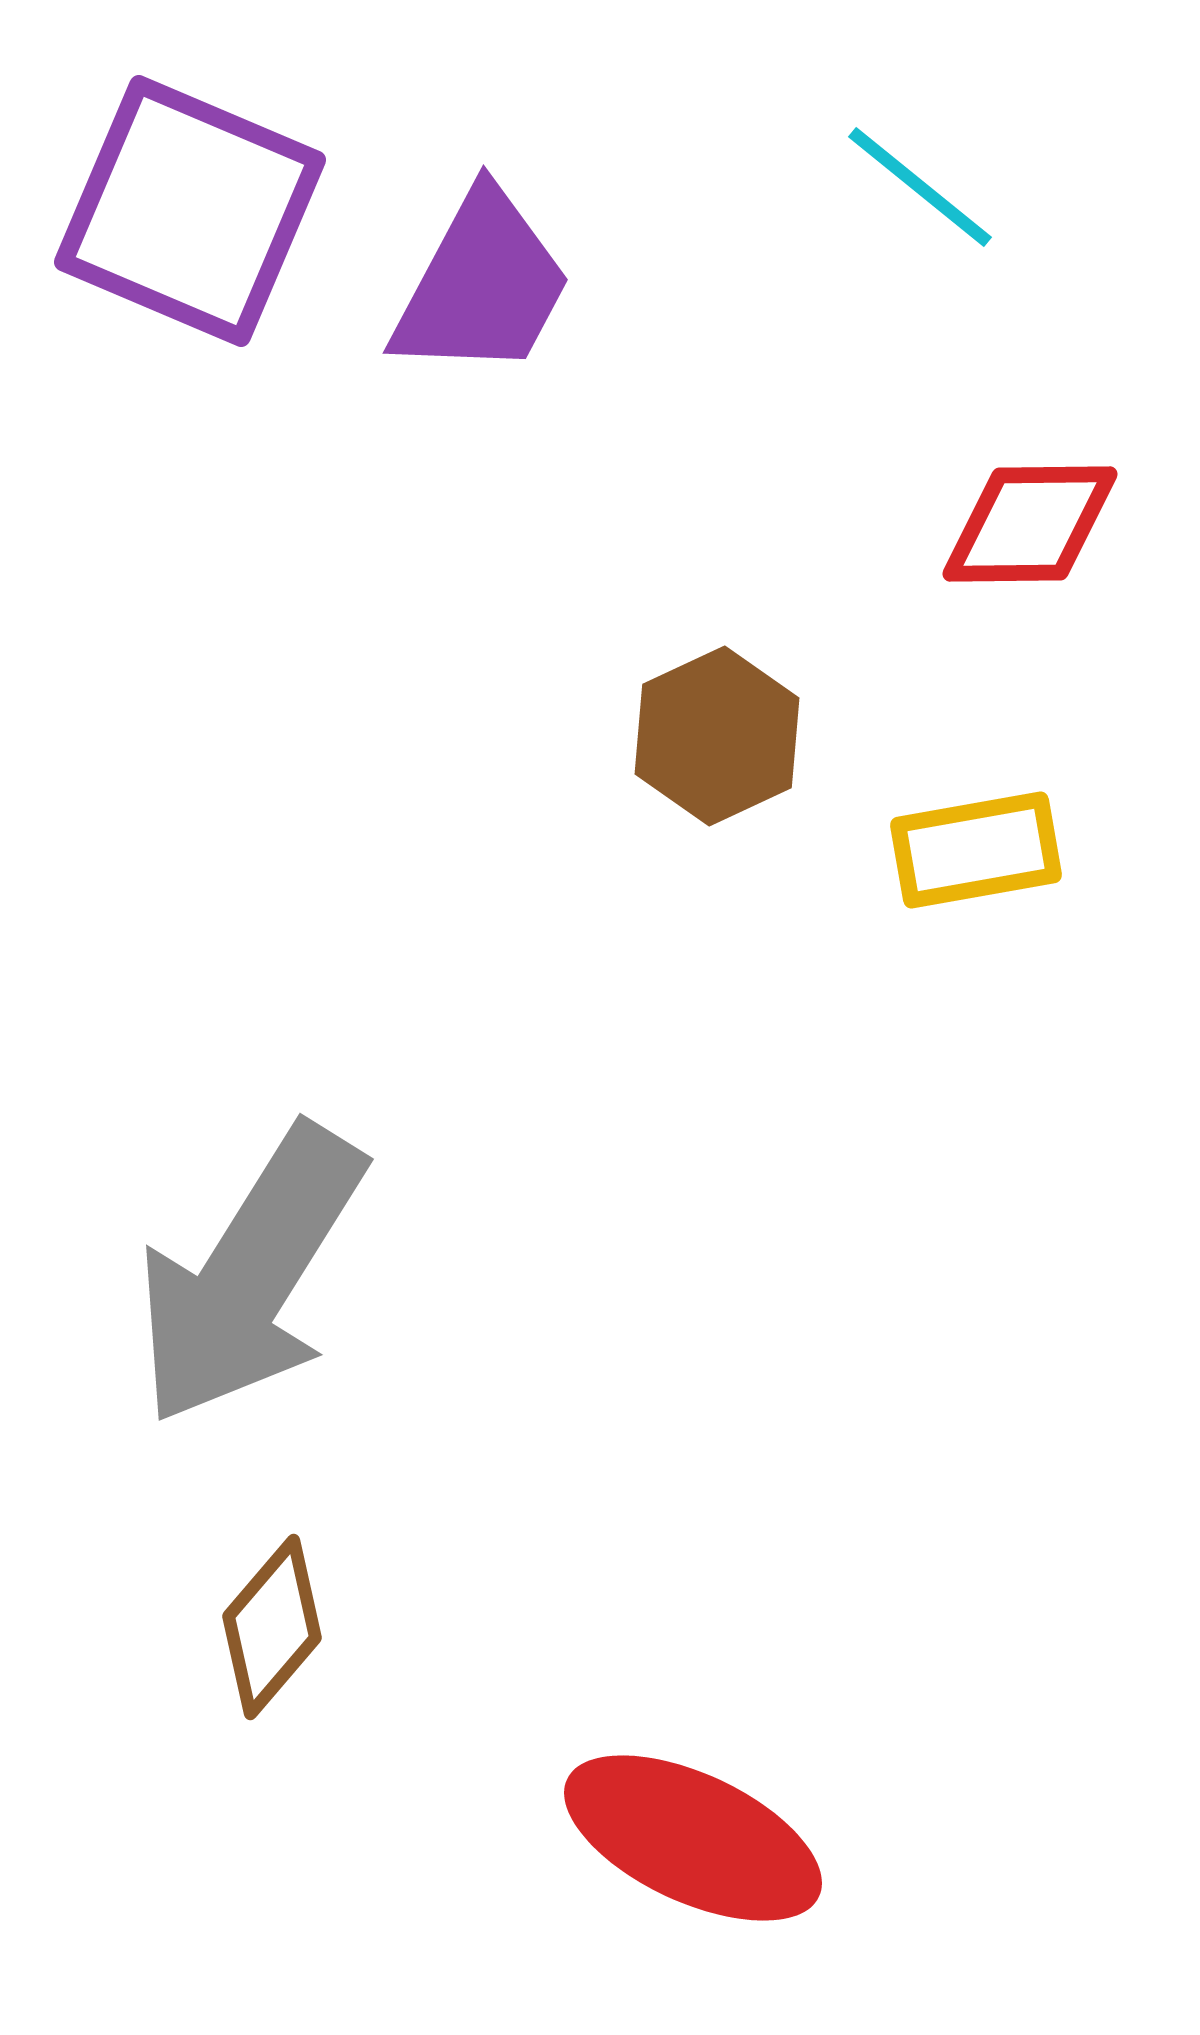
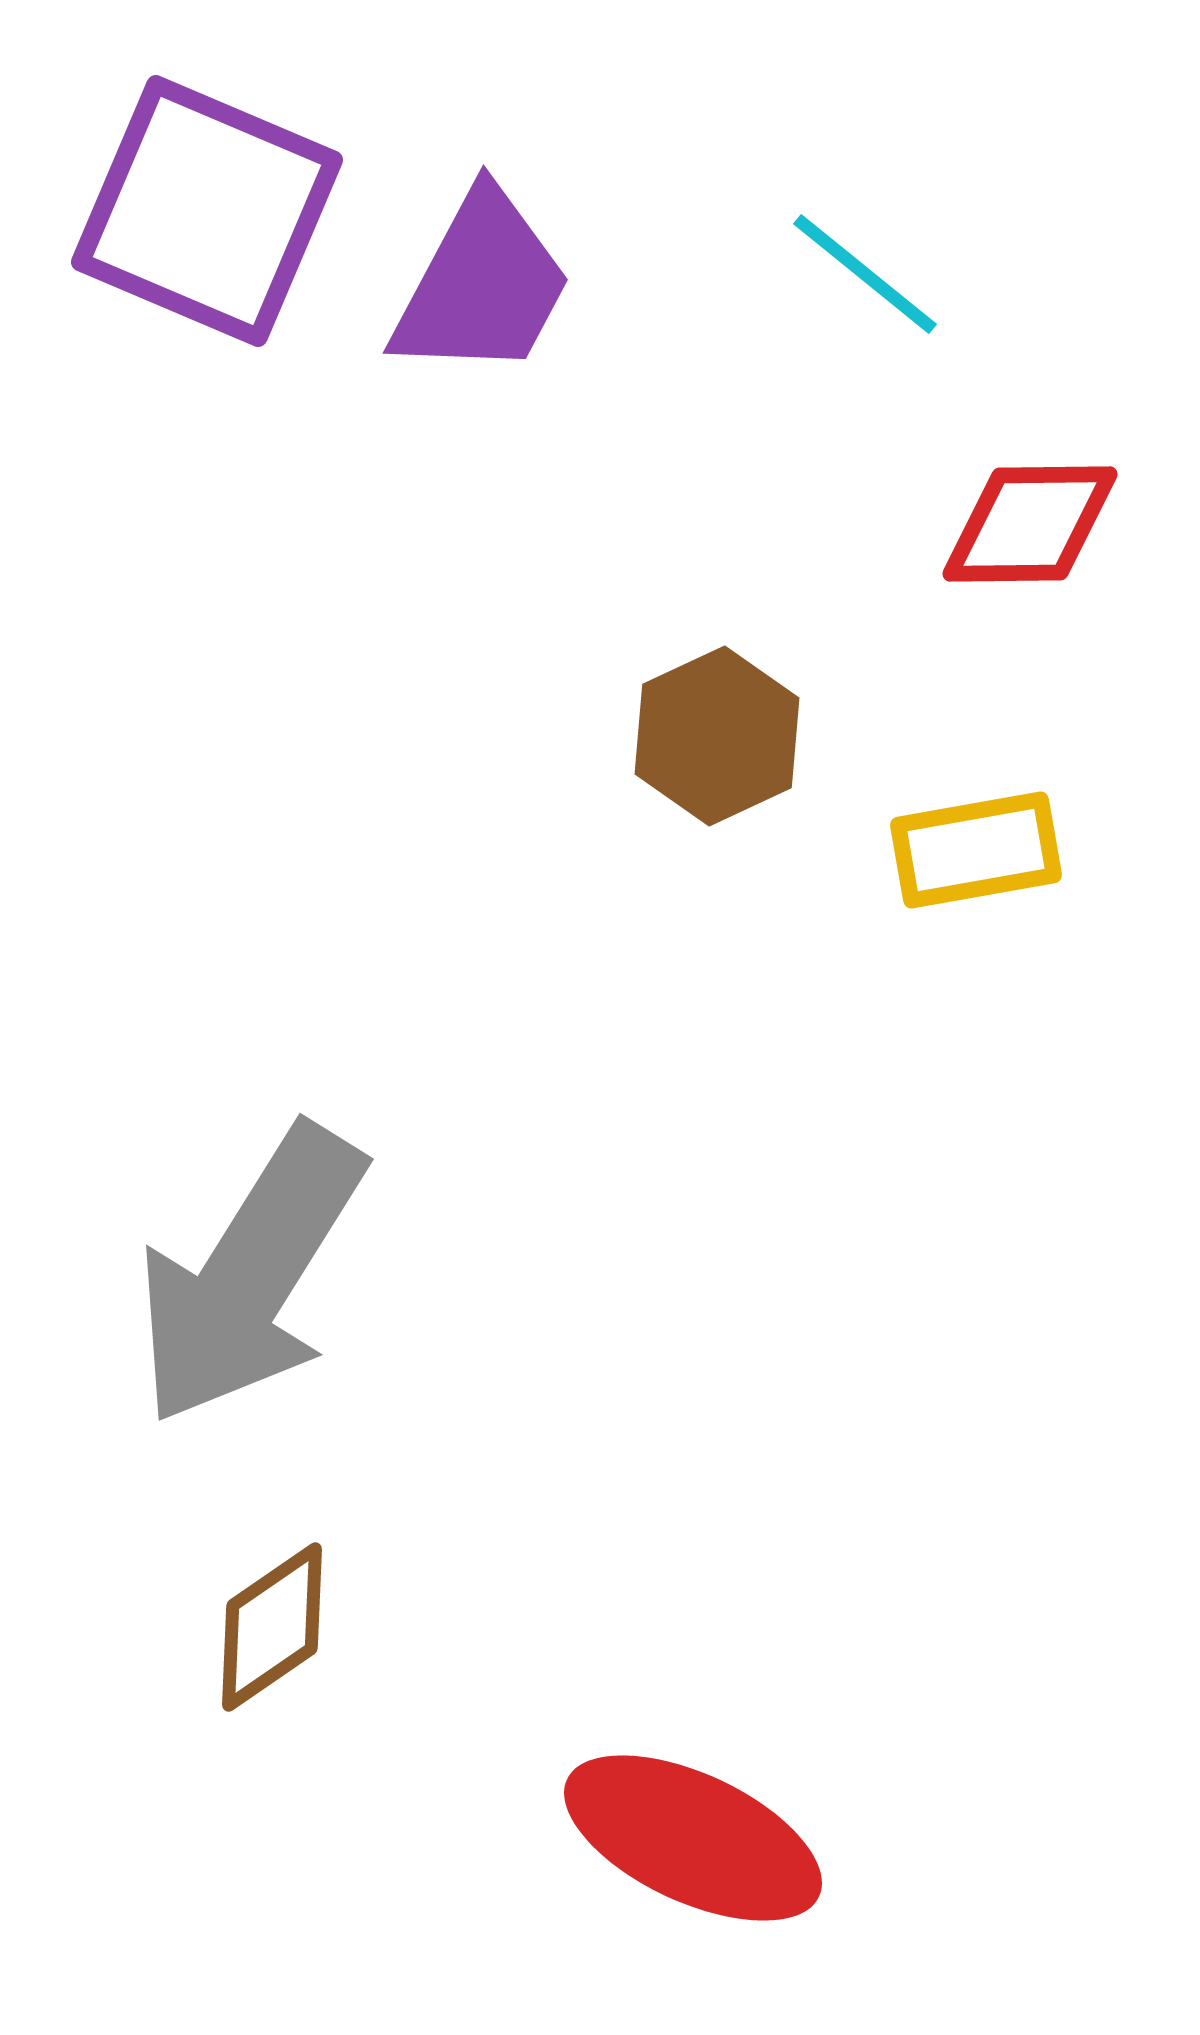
cyan line: moved 55 px left, 87 px down
purple square: moved 17 px right
brown diamond: rotated 15 degrees clockwise
